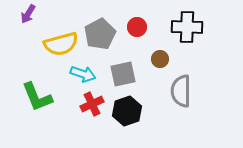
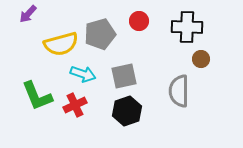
purple arrow: rotated 12 degrees clockwise
red circle: moved 2 px right, 6 px up
gray pentagon: rotated 12 degrees clockwise
brown circle: moved 41 px right
gray square: moved 1 px right, 2 px down
gray semicircle: moved 2 px left
green L-shape: moved 1 px up
red cross: moved 17 px left, 1 px down
